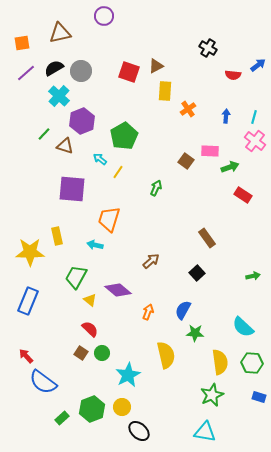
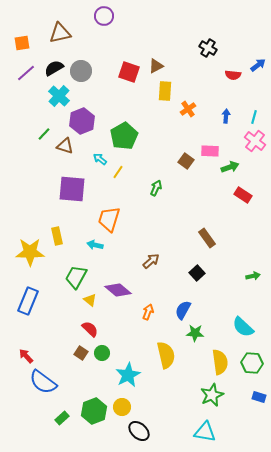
green hexagon at (92, 409): moved 2 px right, 2 px down
